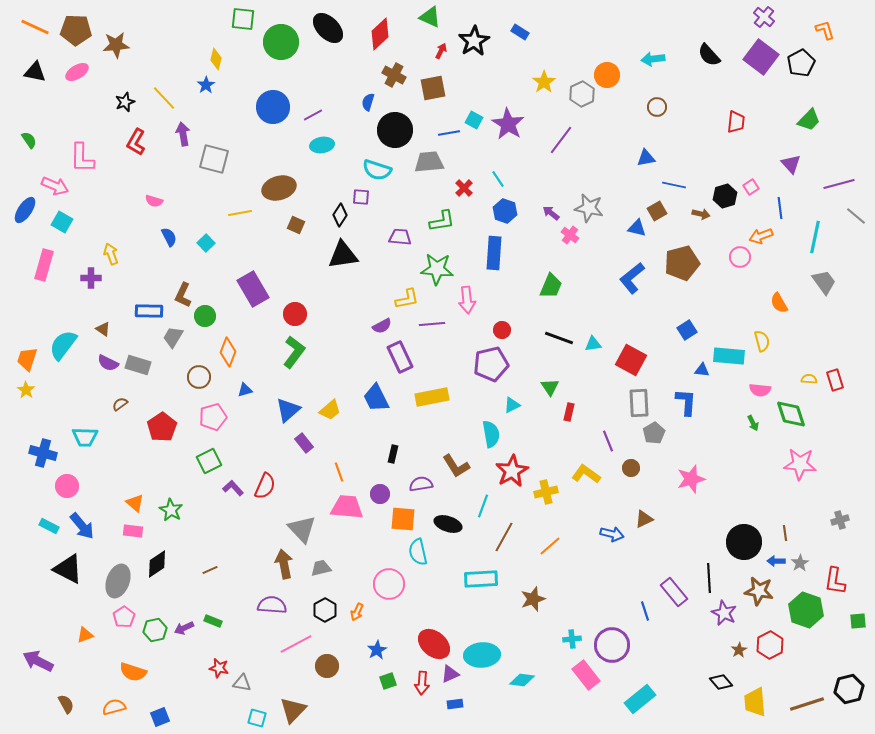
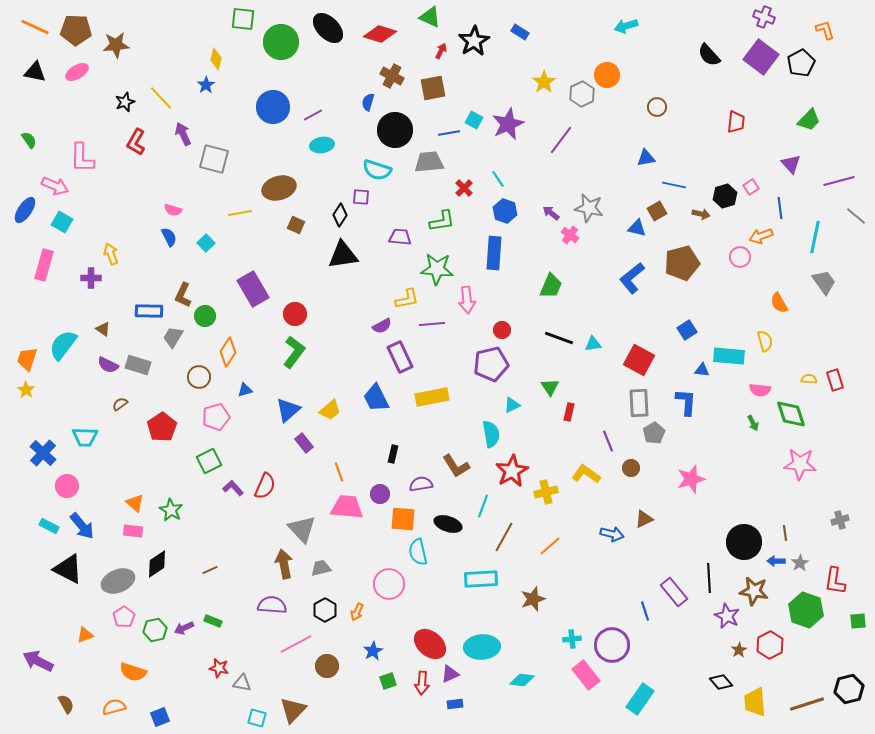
purple cross at (764, 17): rotated 20 degrees counterclockwise
red diamond at (380, 34): rotated 60 degrees clockwise
cyan arrow at (653, 59): moved 27 px left, 33 px up; rotated 10 degrees counterclockwise
brown cross at (394, 75): moved 2 px left, 1 px down
yellow line at (164, 98): moved 3 px left
purple star at (508, 124): rotated 16 degrees clockwise
purple arrow at (183, 134): rotated 15 degrees counterclockwise
purple line at (839, 184): moved 3 px up
pink semicircle at (154, 201): moved 19 px right, 9 px down
yellow semicircle at (762, 341): moved 3 px right
orange diamond at (228, 352): rotated 12 degrees clockwise
red square at (631, 360): moved 8 px right
purple semicircle at (108, 363): moved 2 px down
pink pentagon at (213, 417): moved 3 px right
blue cross at (43, 453): rotated 28 degrees clockwise
gray ellipse at (118, 581): rotated 48 degrees clockwise
brown star at (759, 591): moved 5 px left
purple star at (724, 613): moved 3 px right, 3 px down
red ellipse at (434, 644): moved 4 px left
blue star at (377, 650): moved 4 px left, 1 px down
cyan ellipse at (482, 655): moved 8 px up
cyan rectangle at (640, 699): rotated 16 degrees counterclockwise
